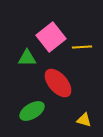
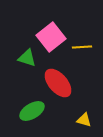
green triangle: rotated 18 degrees clockwise
